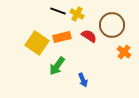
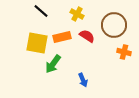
black line: moved 17 px left; rotated 21 degrees clockwise
brown circle: moved 2 px right
red semicircle: moved 2 px left
yellow square: rotated 25 degrees counterclockwise
orange cross: rotated 24 degrees counterclockwise
green arrow: moved 4 px left, 2 px up
